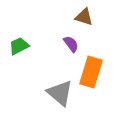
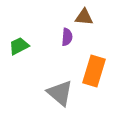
brown triangle: rotated 12 degrees counterclockwise
purple semicircle: moved 4 px left, 7 px up; rotated 42 degrees clockwise
orange rectangle: moved 3 px right, 1 px up
